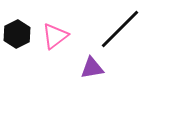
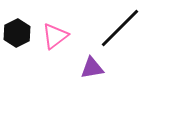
black line: moved 1 px up
black hexagon: moved 1 px up
